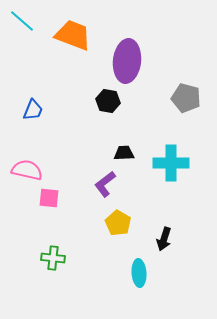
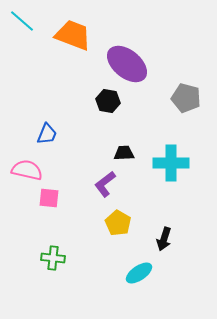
purple ellipse: moved 3 px down; rotated 57 degrees counterclockwise
blue trapezoid: moved 14 px right, 24 px down
cyan ellipse: rotated 60 degrees clockwise
